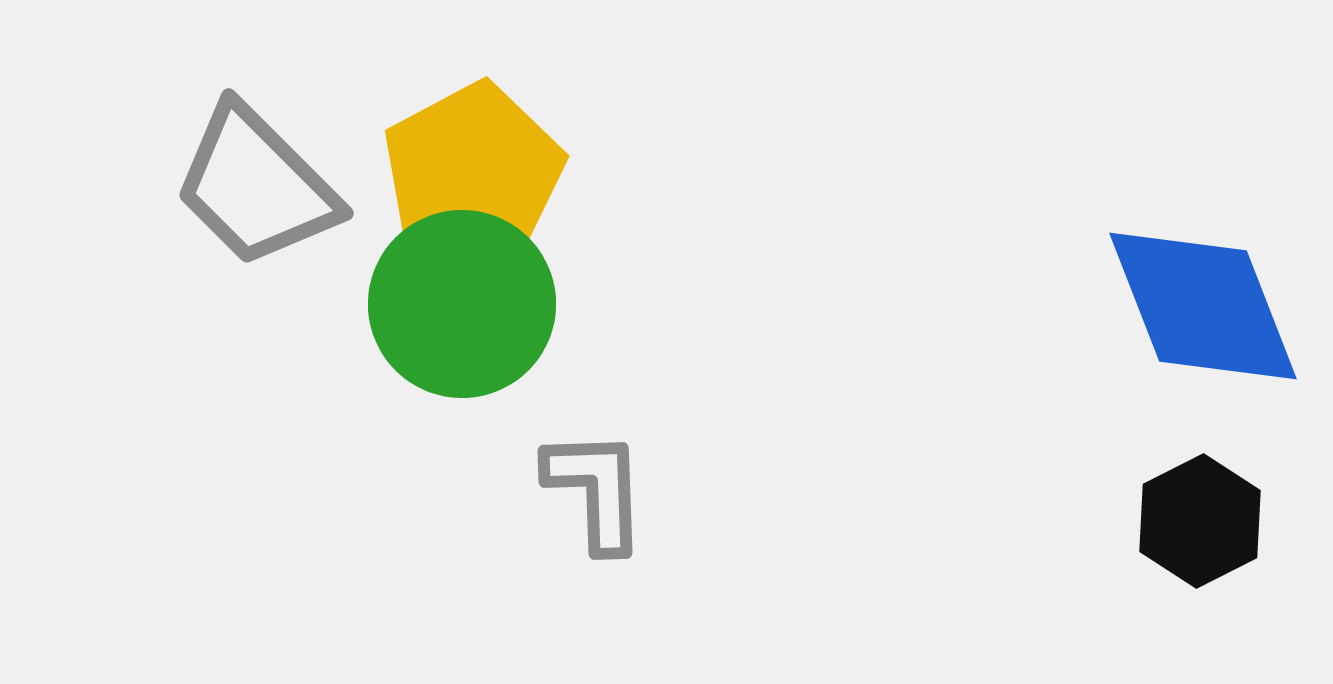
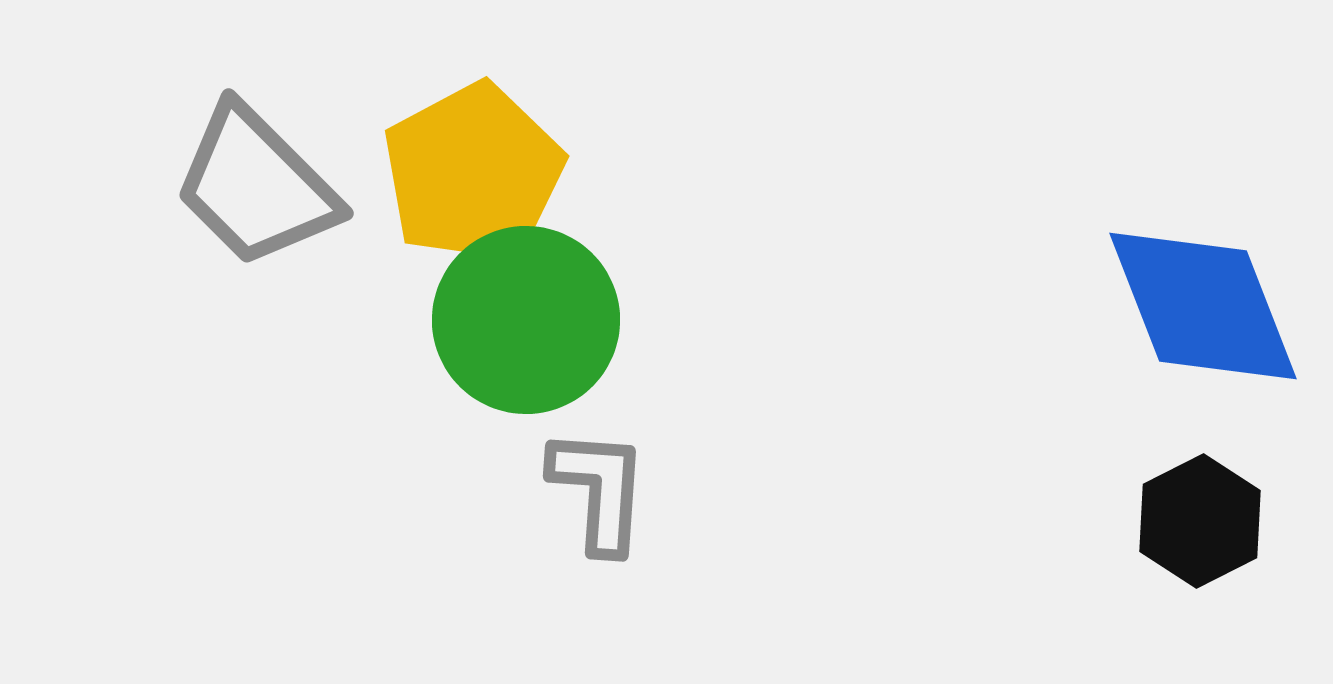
green circle: moved 64 px right, 16 px down
gray L-shape: moved 3 px right; rotated 6 degrees clockwise
